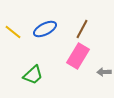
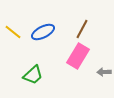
blue ellipse: moved 2 px left, 3 px down
